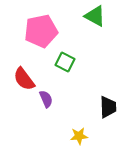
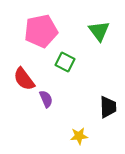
green triangle: moved 4 px right, 15 px down; rotated 25 degrees clockwise
